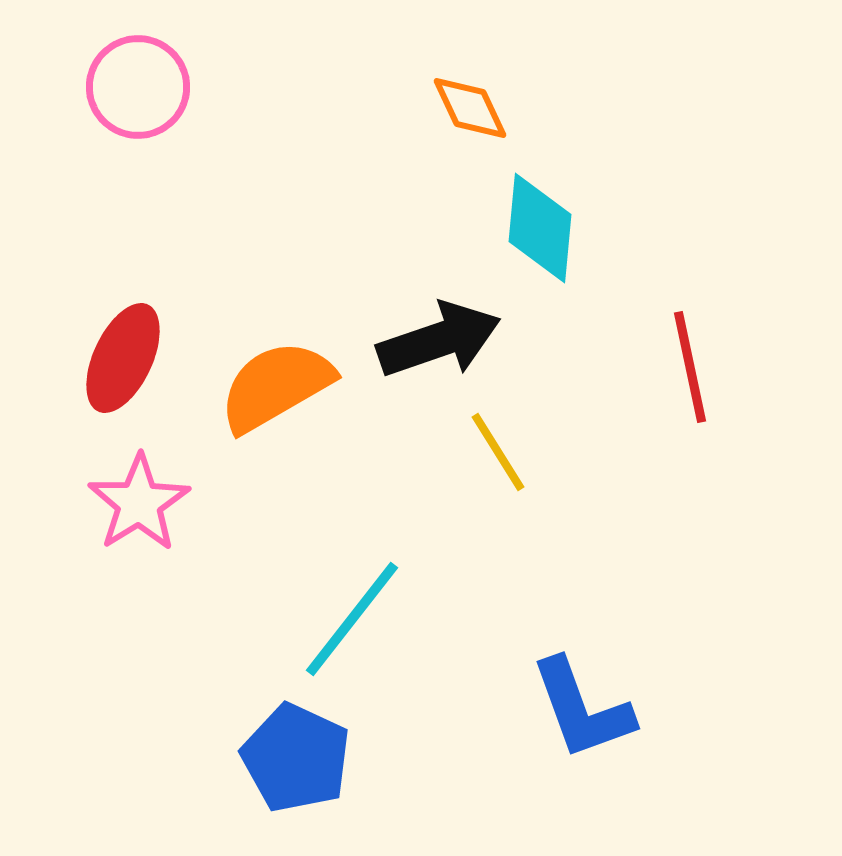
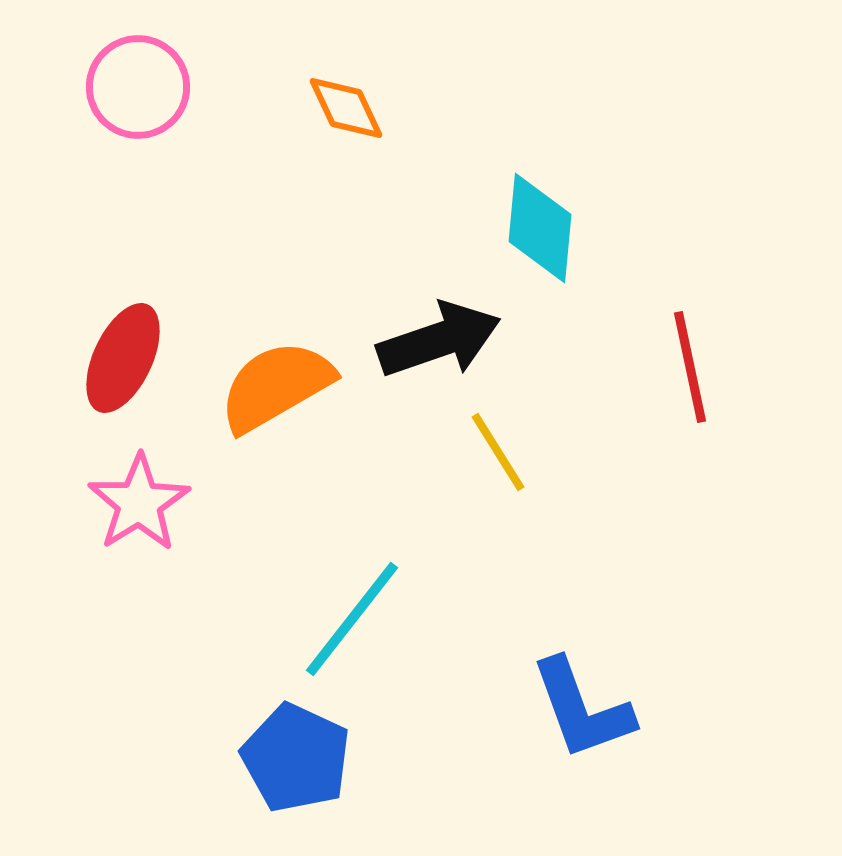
orange diamond: moved 124 px left
